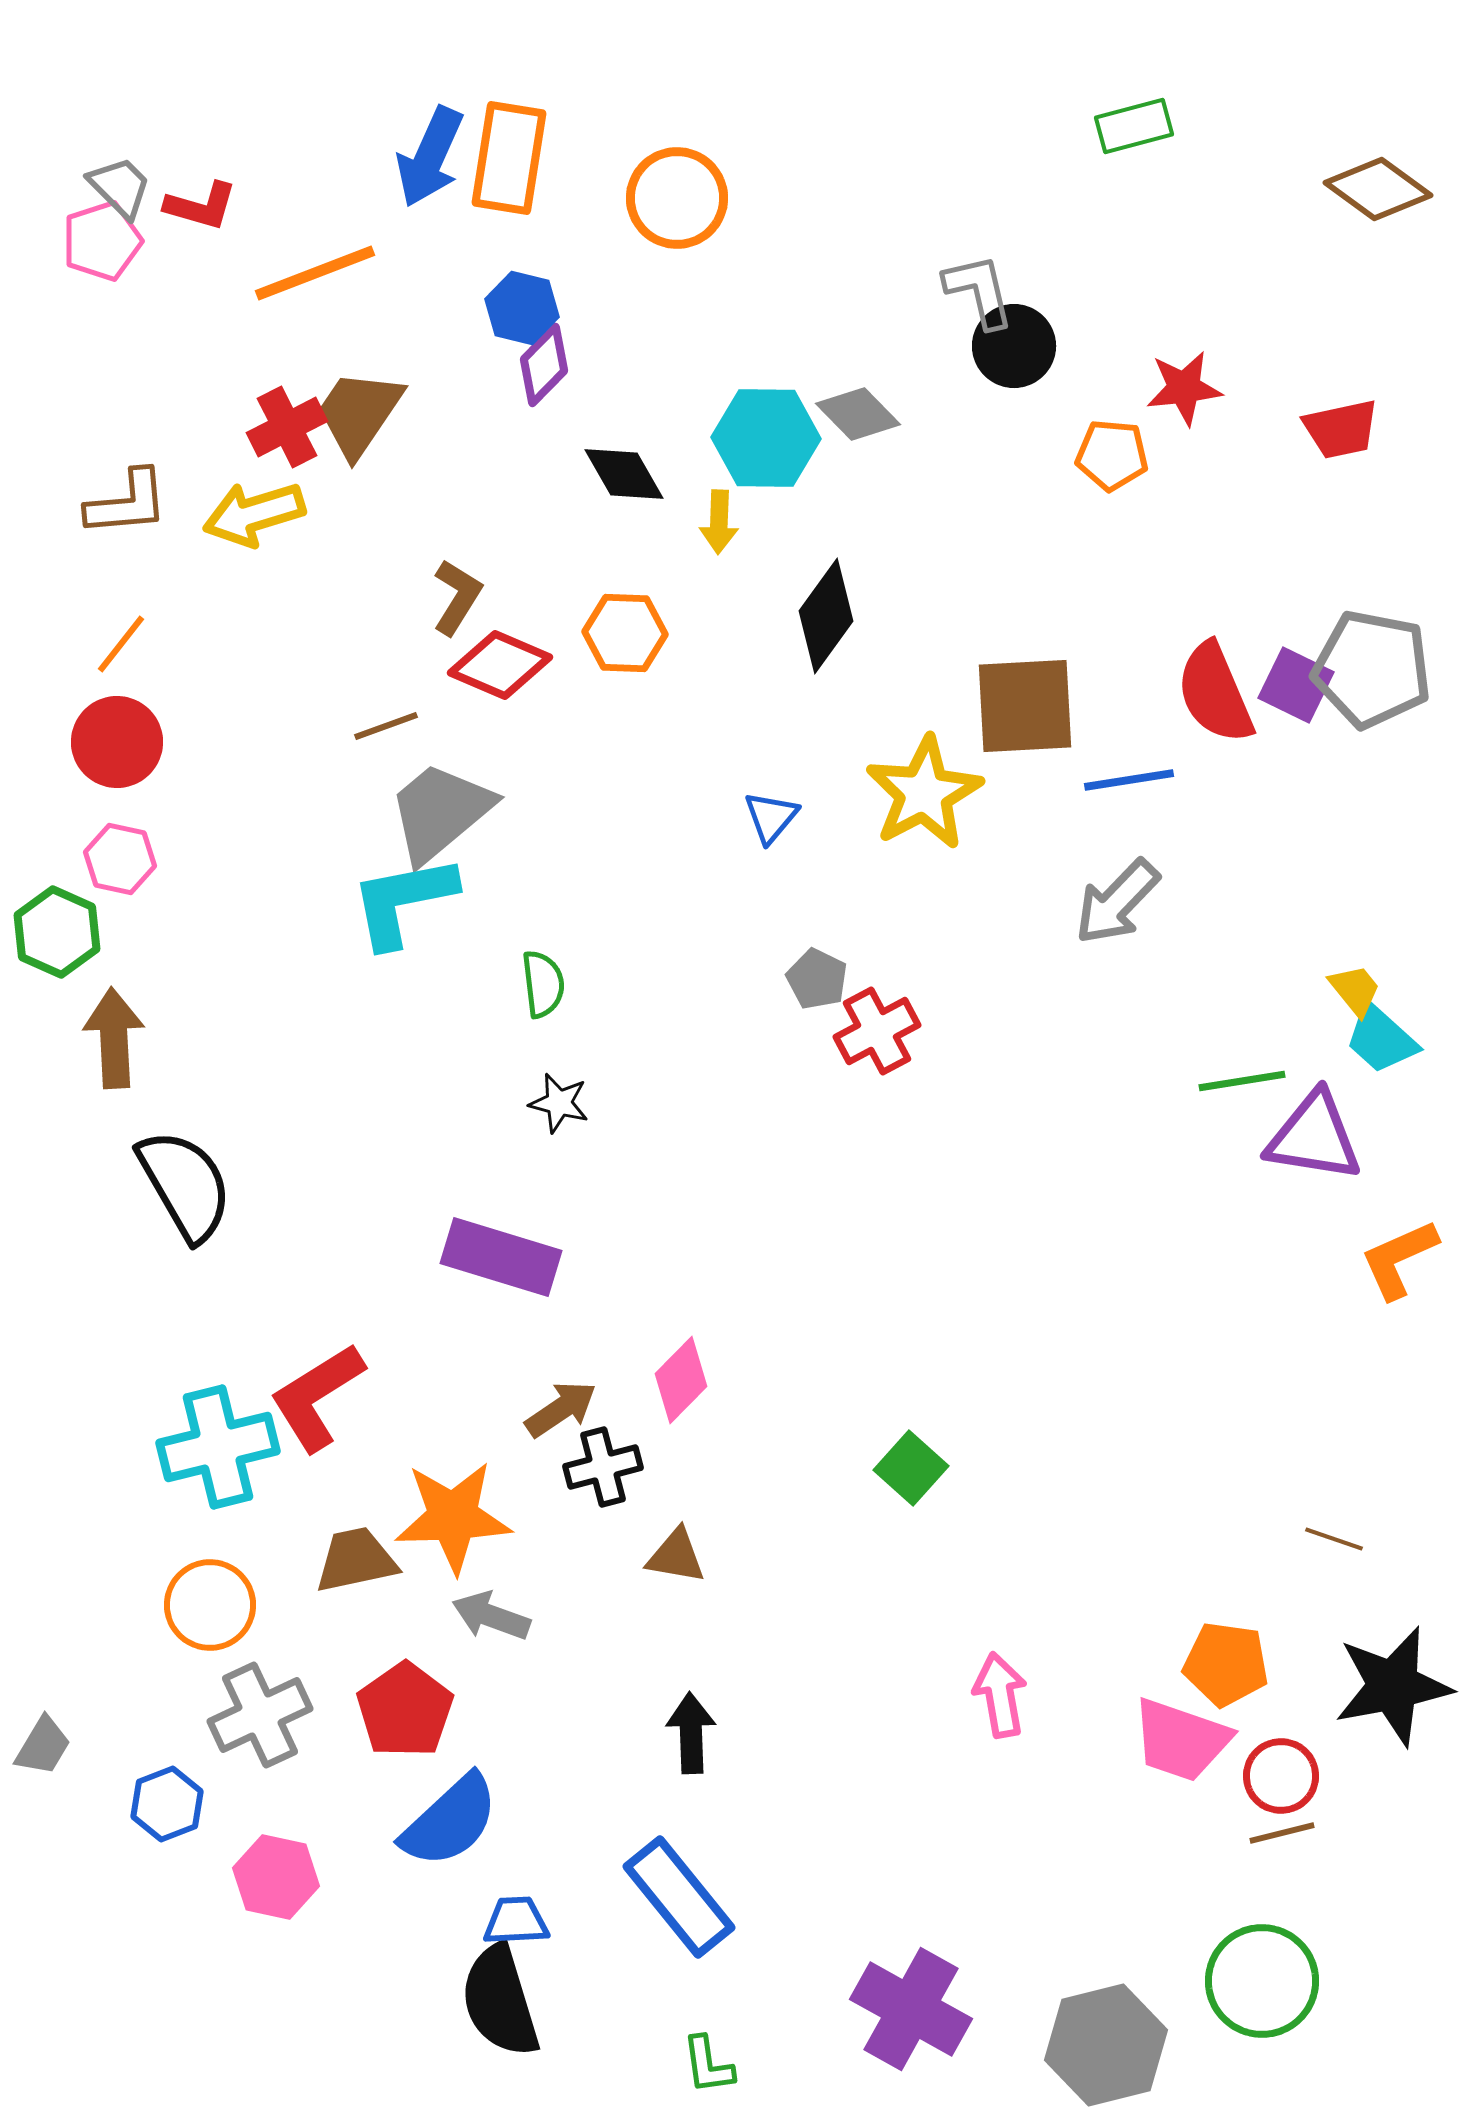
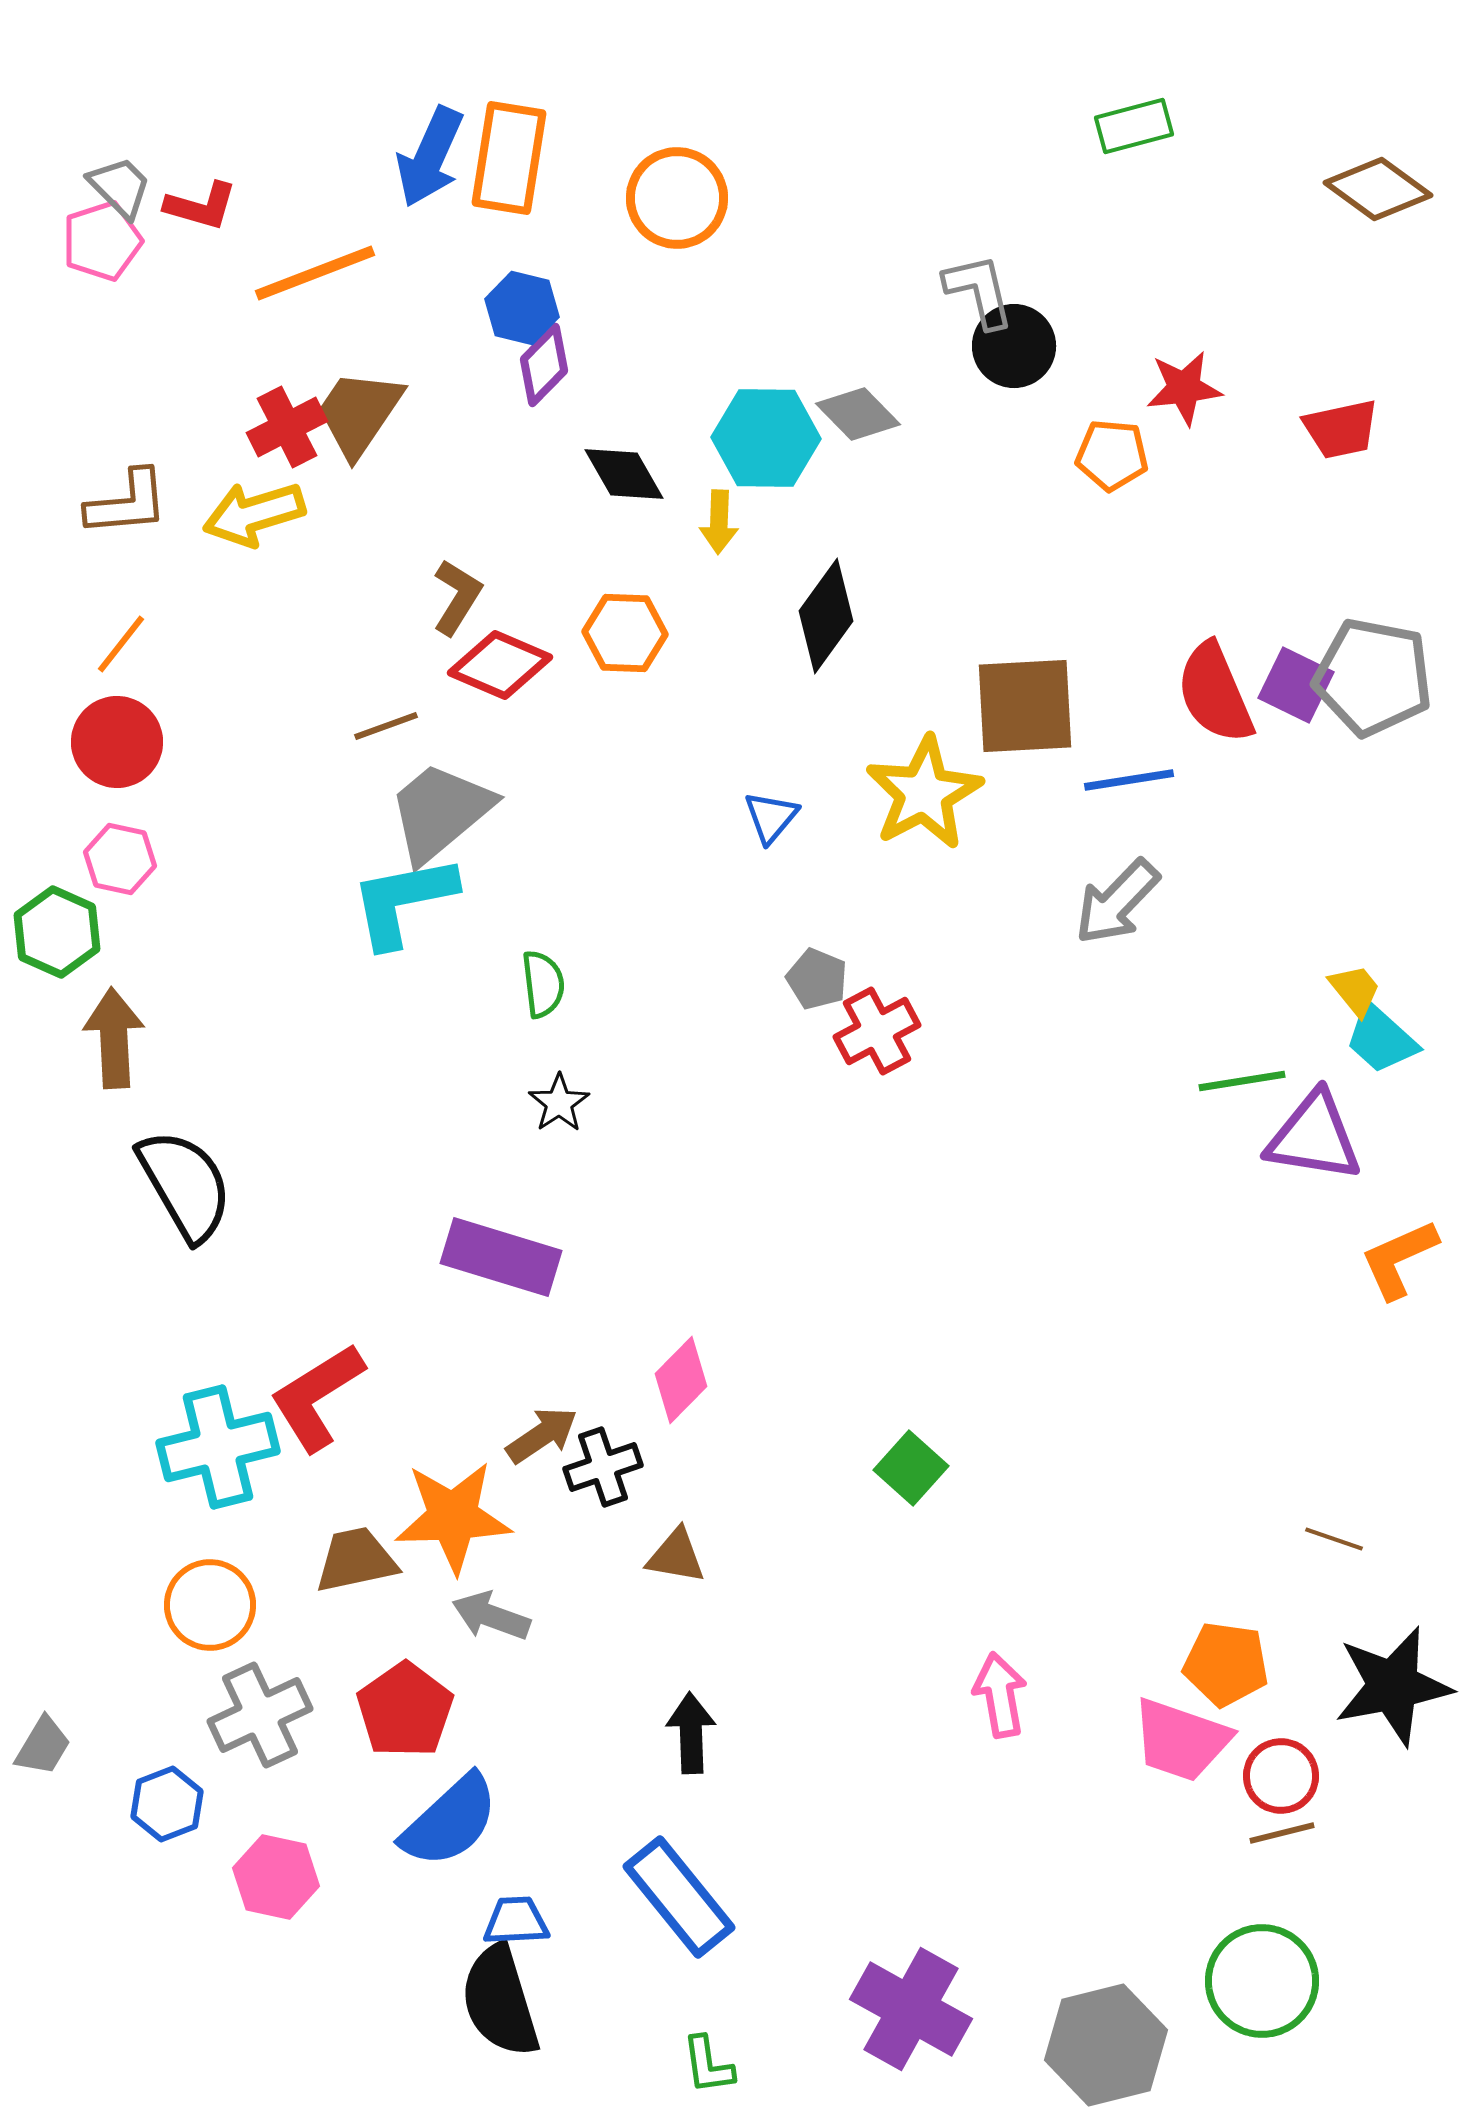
gray pentagon at (1372, 669): moved 1 px right, 8 px down
gray pentagon at (817, 979): rotated 4 degrees counterclockwise
black star at (559, 1103): rotated 24 degrees clockwise
brown arrow at (561, 1409): moved 19 px left, 26 px down
black cross at (603, 1467): rotated 4 degrees counterclockwise
